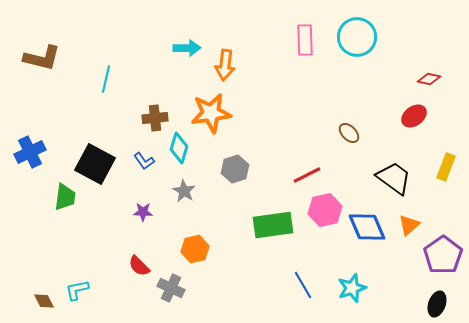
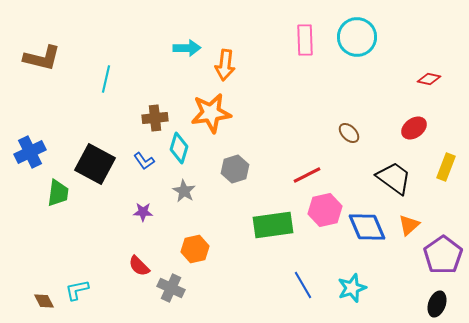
red ellipse: moved 12 px down
green trapezoid: moved 7 px left, 4 px up
